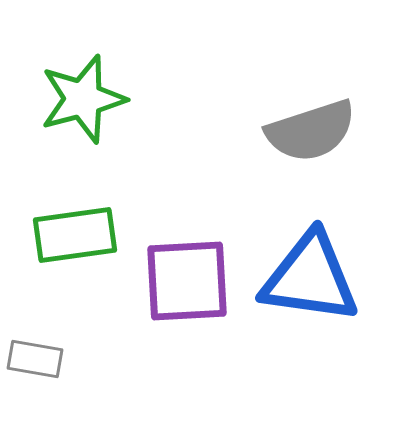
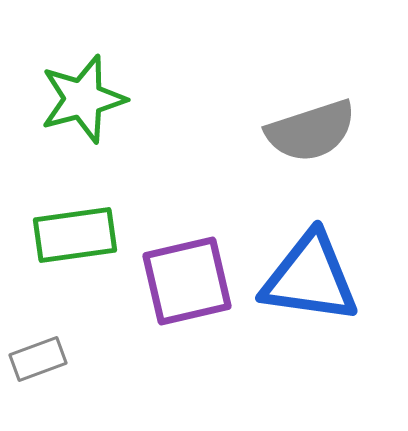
purple square: rotated 10 degrees counterclockwise
gray rectangle: moved 3 px right; rotated 30 degrees counterclockwise
